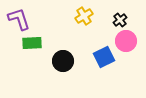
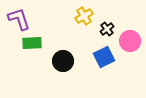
black cross: moved 13 px left, 9 px down
pink circle: moved 4 px right
